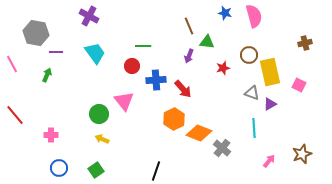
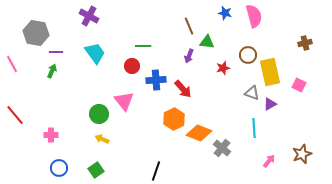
brown circle: moved 1 px left
green arrow: moved 5 px right, 4 px up
